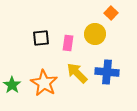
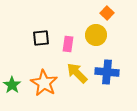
orange square: moved 4 px left
yellow circle: moved 1 px right, 1 px down
pink rectangle: moved 1 px down
